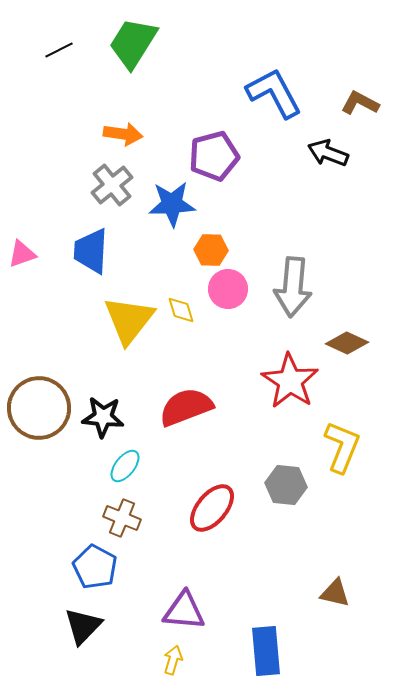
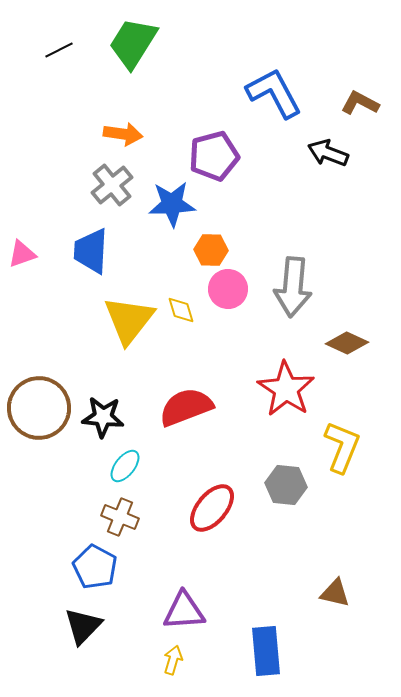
red star: moved 4 px left, 8 px down
brown cross: moved 2 px left, 1 px up
purple triangle: rotated 9 degrees counterclockwise
